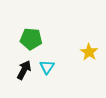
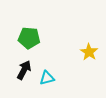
green pentagon: moved 2 px left, 1 px up
cyan triangle: moved 11 px down; rotated 42 degrees clockwise
